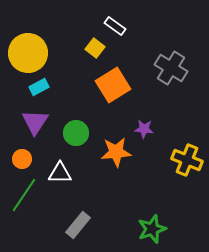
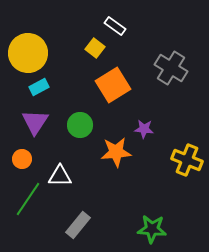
green circle: moved 4 px right, 8 px up
white triangle: moved 3 px down
green line: moved 4 px right, 4 px down
green star: rotated 24 degrees clockwise
